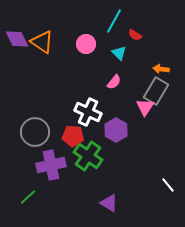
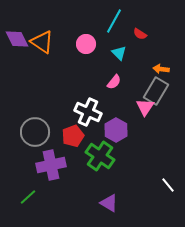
red semicircle: moved 5 px right, 1 px up
red pentagon: rotated 25 degrees counterclockwise
green cross: moved 12 px right
